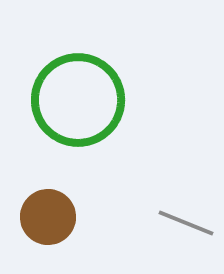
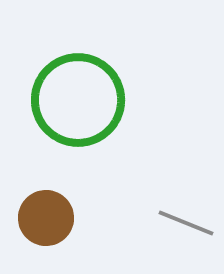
brown circle: moved 2 px left, 1 px down
